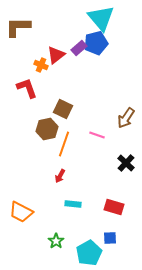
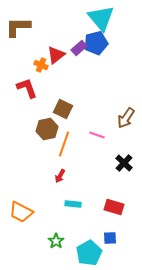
black cross: moved 2 px left
